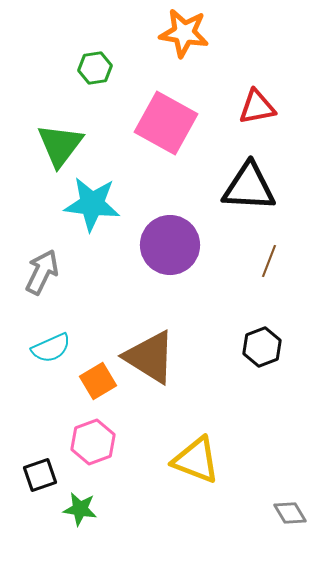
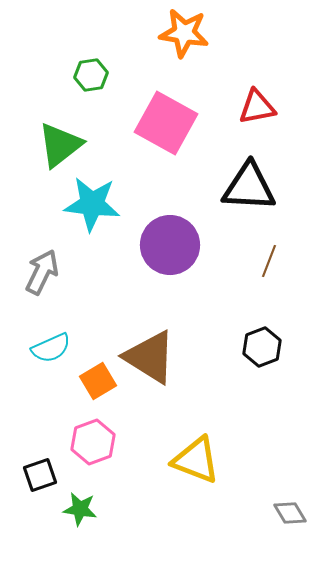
green hexagon: moved 4 px left, 7 px down
green triangle: rotated 15 degrees clockwise
